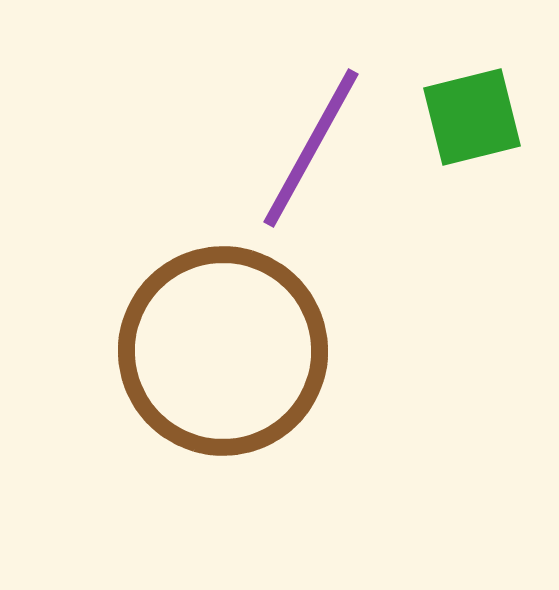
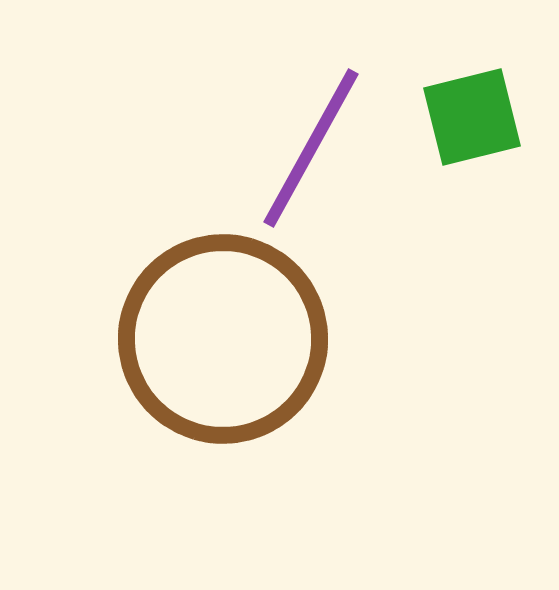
brown circle: moved 12 px up
